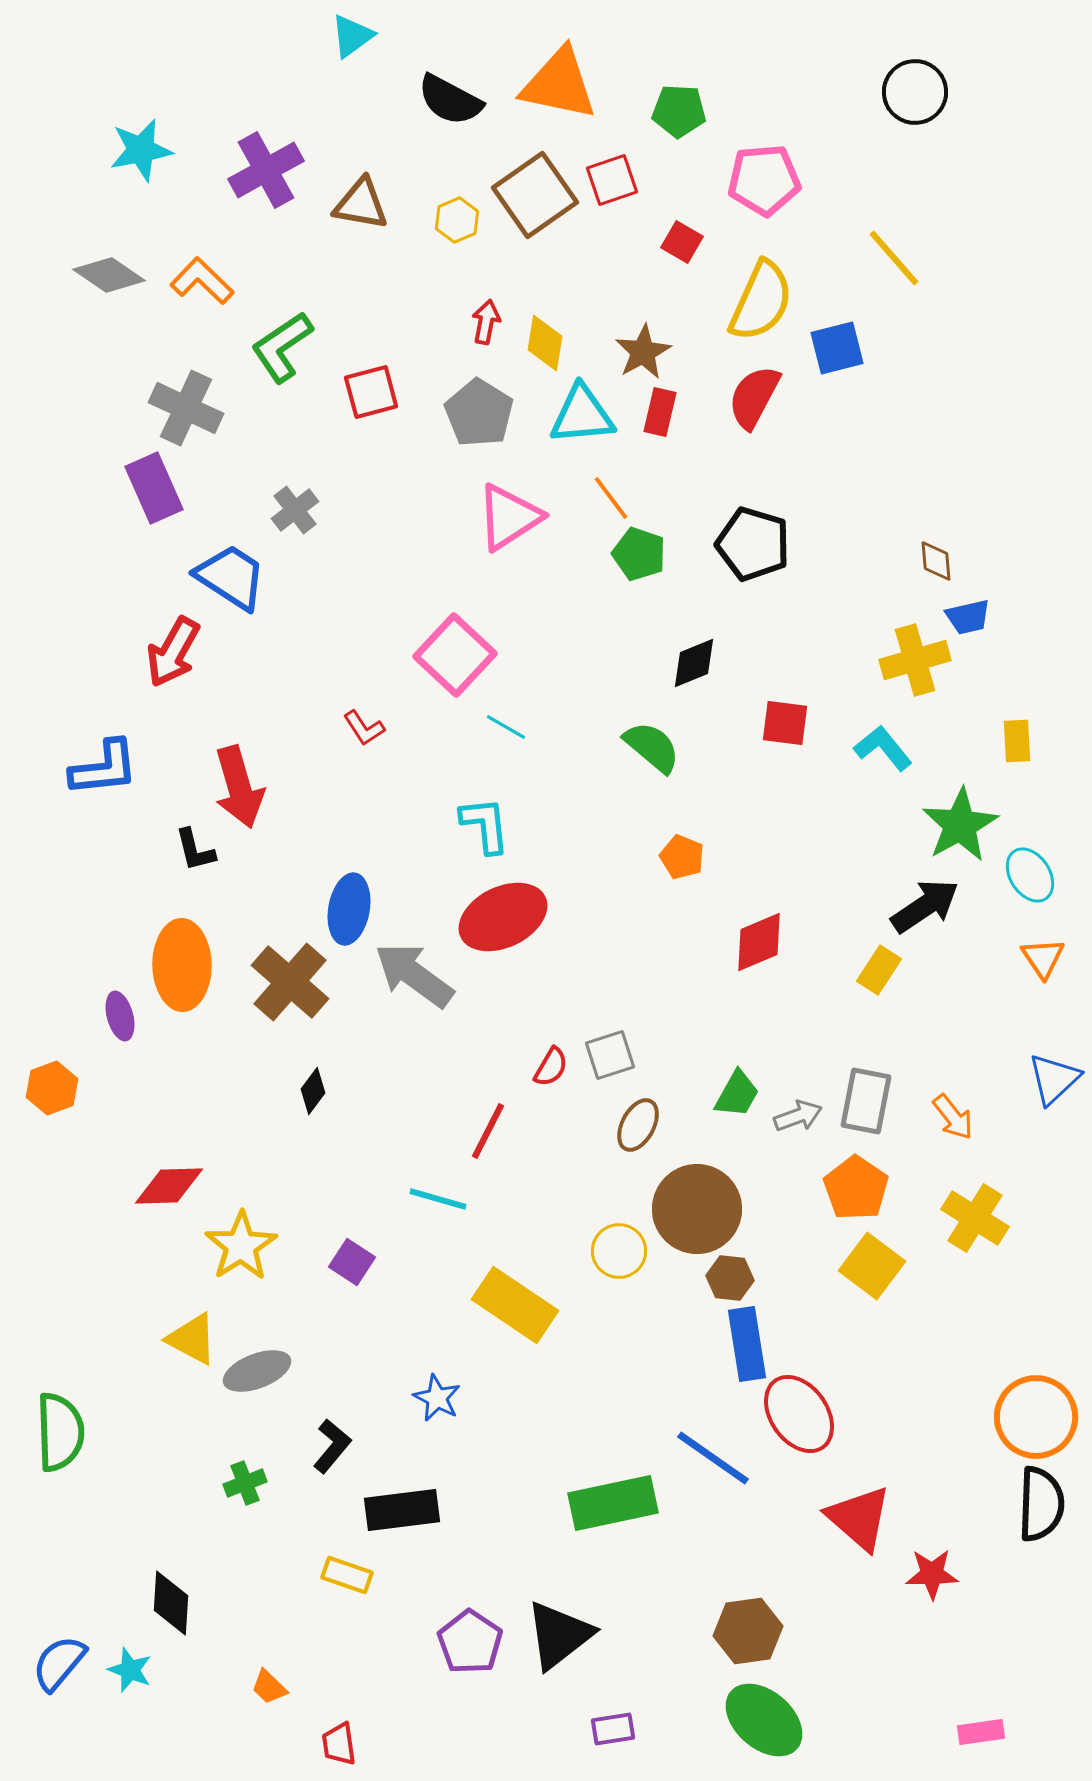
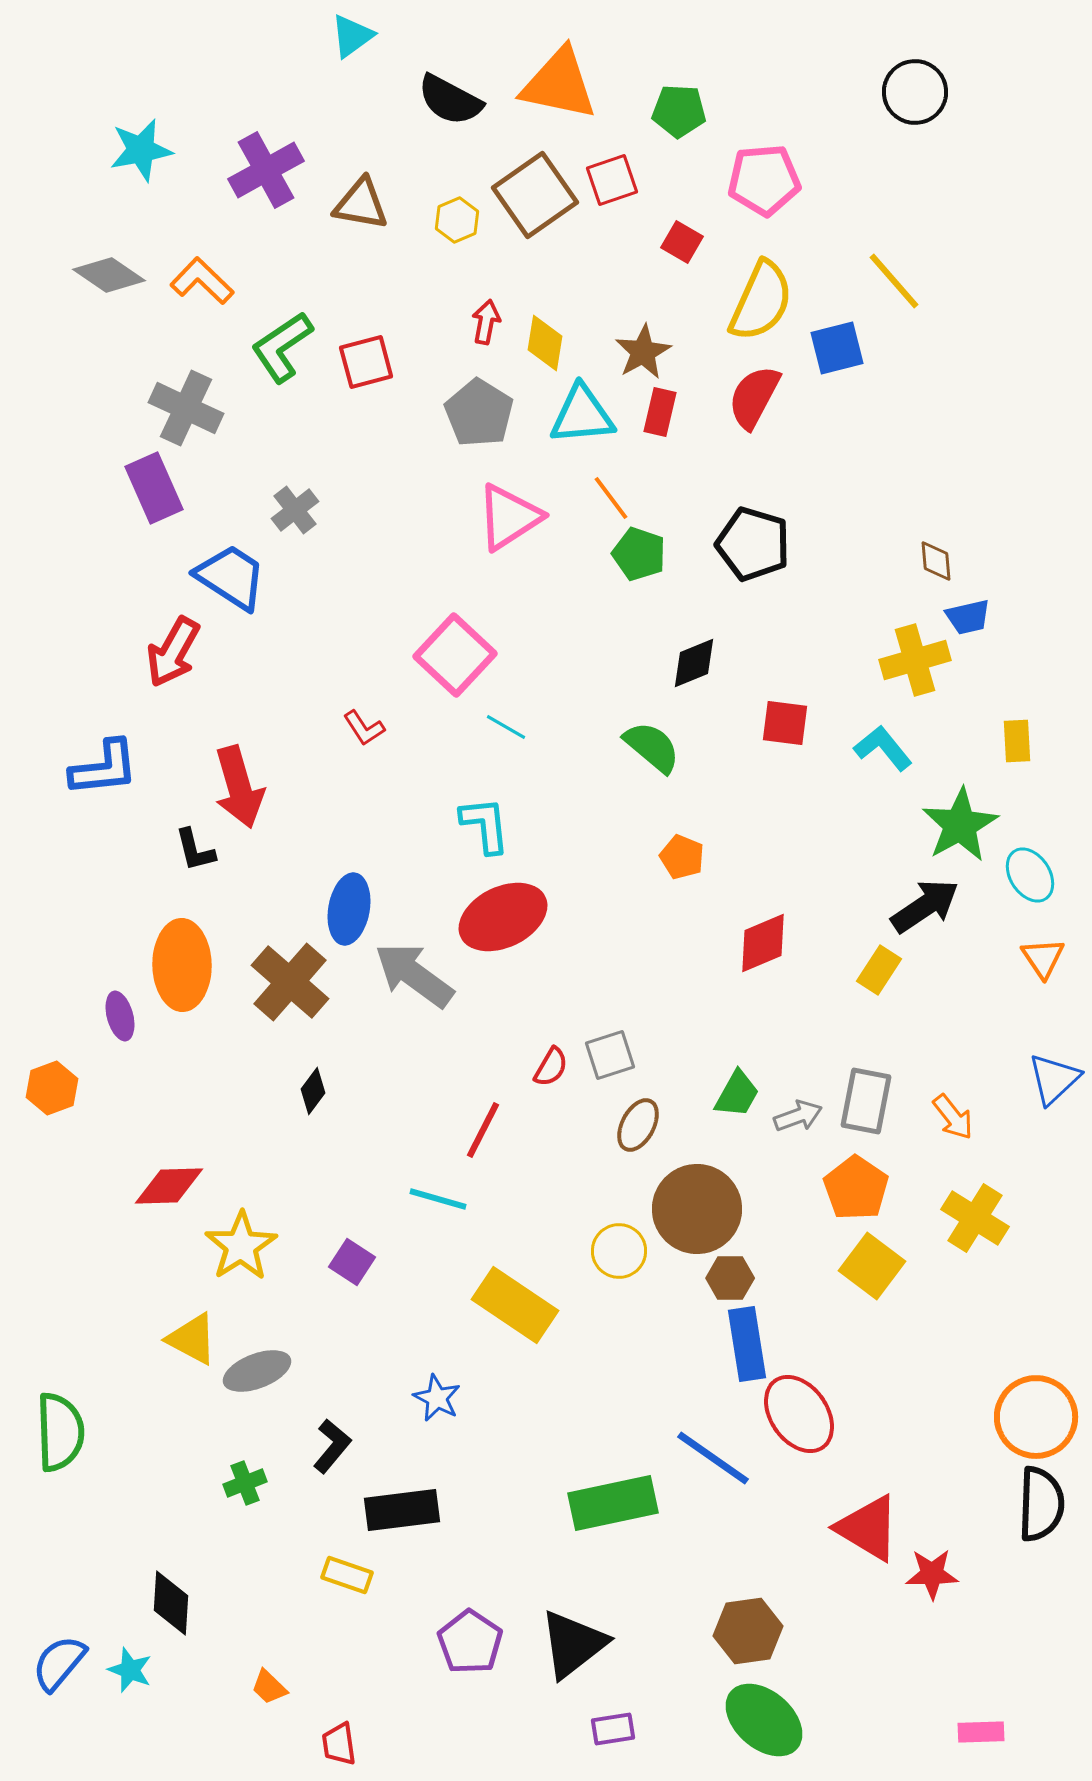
yellow line at (894, 258): moved 23 px down
red square at (371, 392): moved 5 px left, 30 px up
red diamond at (759, 942): moved 4 px right, 1 px down
red line at (488, 1131): moved 5 px left, 1 px up
brown hexagon at (730, 1278): rotated 6 degrees counterclockwise
red triangle at (859, 1518): moved 9 px right, 10 px down; rotated 10 degrees counterclockwise
black triangle at (559, 1635): moved 14 px right, 9 px down
pink rectangle at (981, 1732): rotated 6 degrees clockwise
